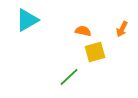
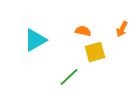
cyan triangle: moved 8 px right, 20 px down
